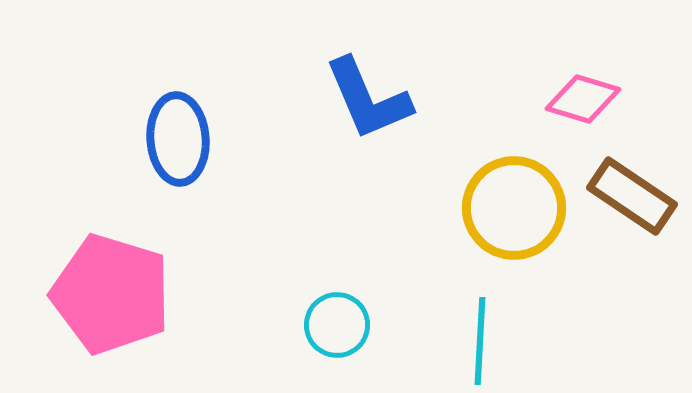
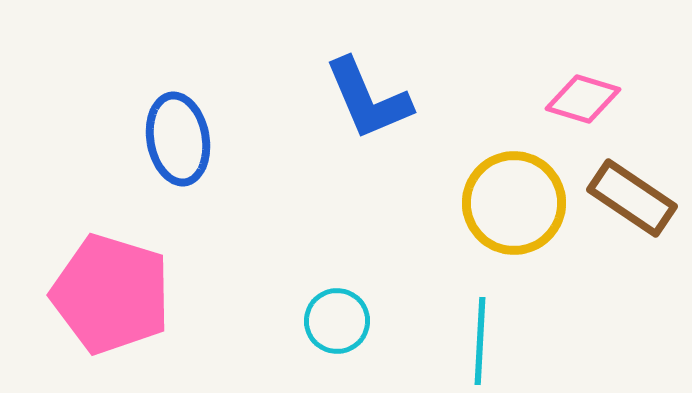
blue ellipse: rotated 6 degrees counterclockwise
brown rectangle: moved 2 px down
yellow circle: moved 5 px up
cyan circle: moved 4 px up
